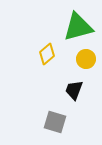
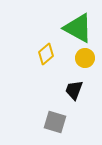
green triangle: moved 1 px down; rotated 44 degrees clockwise
yellow diamond: moved 1 px left
yellow circle: moved 1 px left, 1 px up
